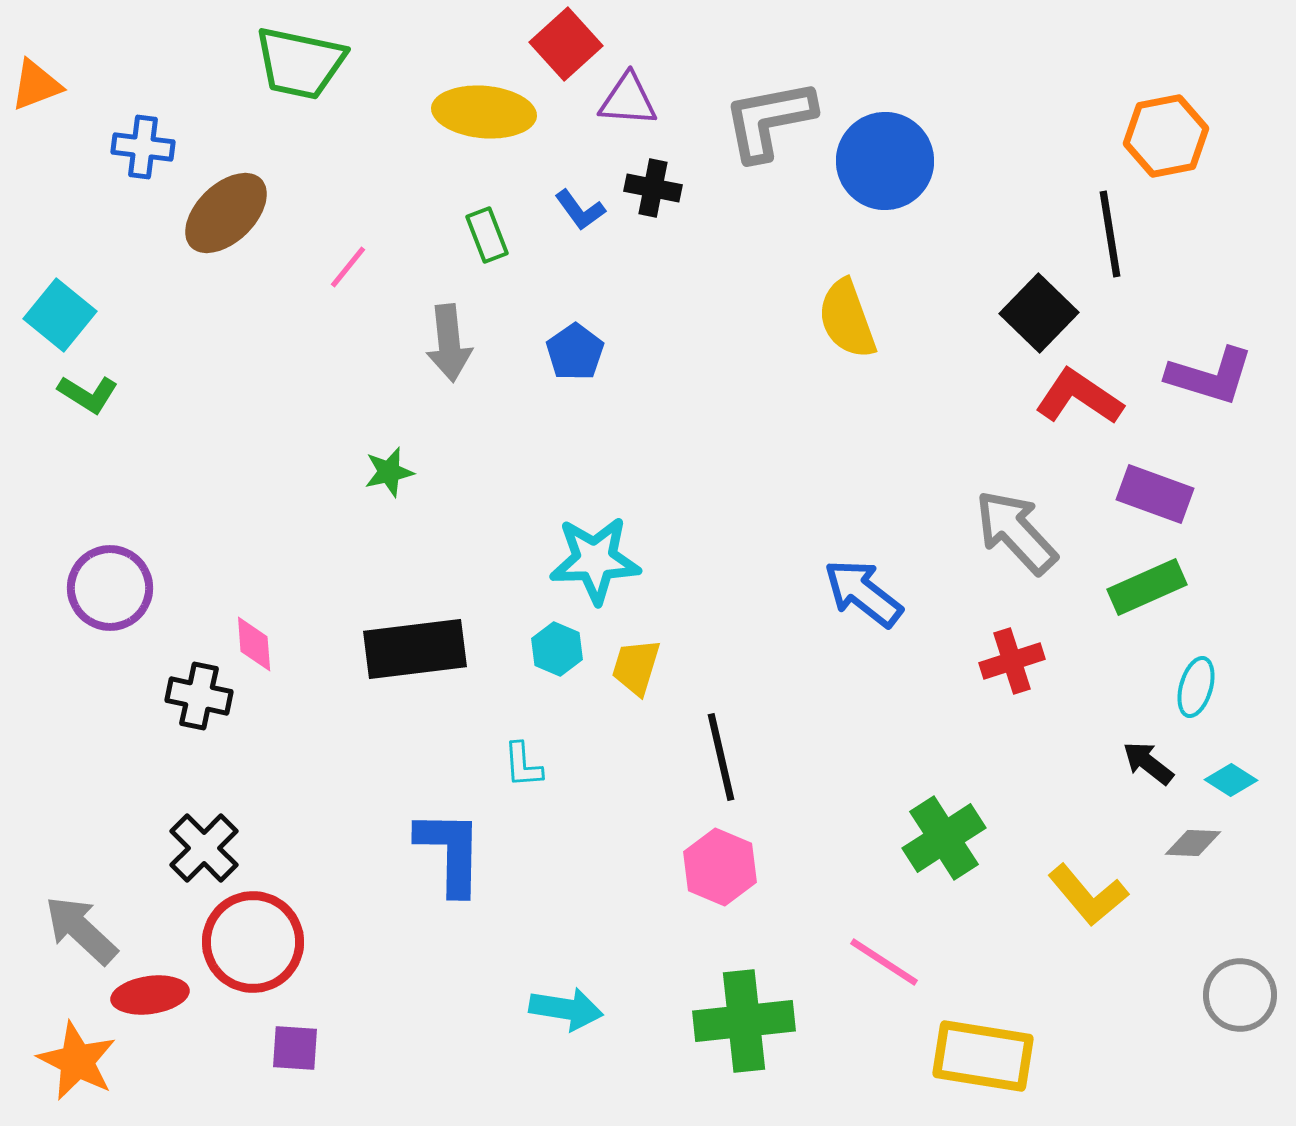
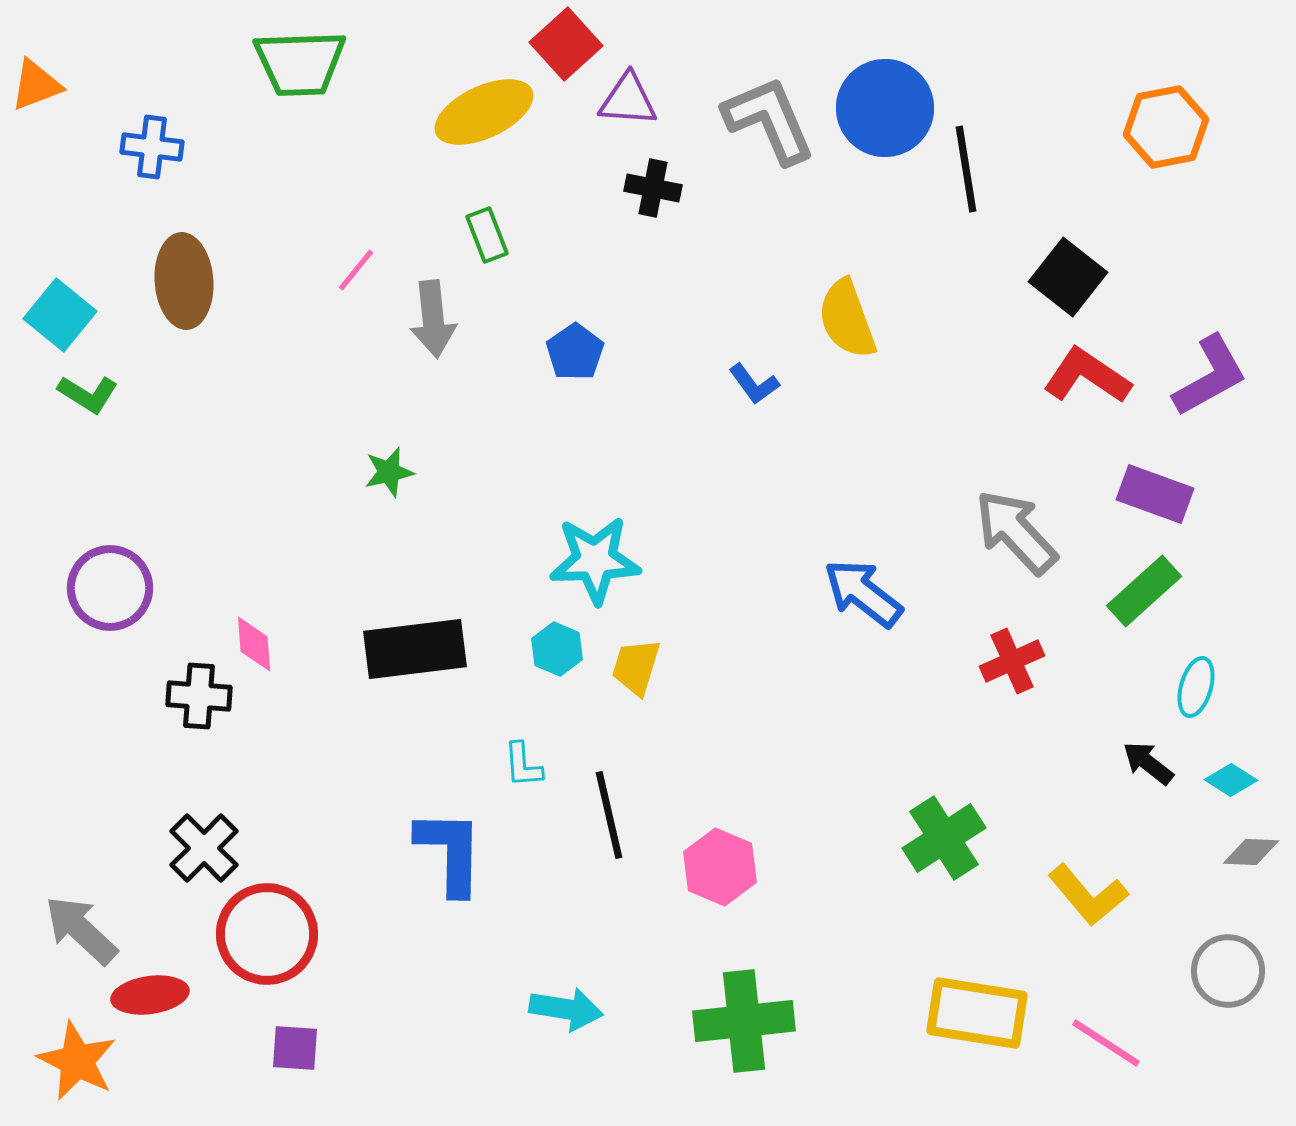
green trapezoid at (300, 63): rotated 14 degrees counterclockwise
yellow ellipse at (484, 112): rotated 30 degrees counterclockwise
gray L-shape at (769, 120): rotated 78 degrees clockwise
orange hexagon at (1166, 136): moved 9 px up
blue cross at (143, 147): moved 9 px right
blue circle at (885, 161): moved 53 px up
blue L-shape at (580, 210): moved 174 px right, 174 px down
brown ellipse at (226, 213): moved 42 px left, 68 px down; rotated 50 degrees counterclockwise
black line at (1110, 234): moved 144 px left, 65 px up
pink line at (348, 267): moved 8 px right, 3 px down
black square at (1039, 313): moved 29 px right, 36 px up; rotated 6 degrees counterclockwise
gray arrow at (449, 343): moved 16 px left, 24 px up
purple L-shape at (1210, 376): rotated 46 degrees counterclockwise
red L-shape at (1079, 397): moved 8 px right, 21 px up
green rectangle at (1147, 587): moved 3 px left, 4 px down; rotated 18 degrees counterclockwise
red cross at (1012, 661): rotated 6 degrees counterclockwise
black cross at (199, 696): rotated 8 degrees counterclockwise
black line at (721, 757): moved 112 px left, 58 px down
gray diamond at (1193, 843): moved 58 px right, 9 px down
red circle at (253, 942): moved 14 px right, 8 px up
pink line at (884, 962): moved 222 px right, 81 px down
gray circle at (1240, 995): moved 12 px left, 24 px up
yellow rectangle at (983, 1056): moved 6 px left, 43 px up
